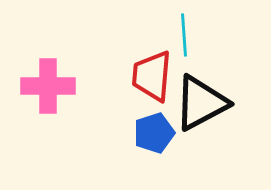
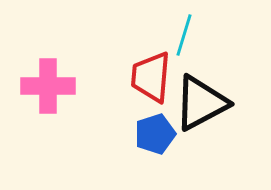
cyan line: rotated 21 degrees clockwise
red trapezoid: moved 1 px left, 1 px down
blue pentagon: moved 1 px right, 1 px down
